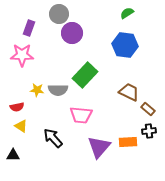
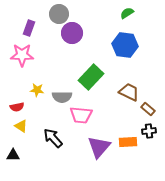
green rectangle: moved 6 px right, 2 px down
gray semicircle: moved 4 px right, 7 px down
